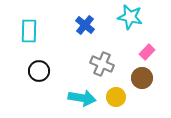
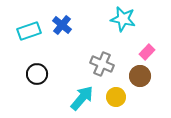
cyan star: moved 7 px left, 2 px down
blue cross: moved 23 px left
cyan rectangle: rotated 70 degrees clockwise
black circle: moved 2 px left, 3 px down
brown circle: moved 2 px left, 2 px up
cyan arrow: rotated 60 degrees counterclockwise
